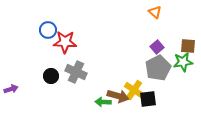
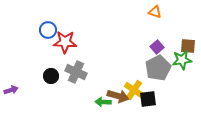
orange triangle: rotated 24 degrees counterclockwise
green star: moved 1 px left, 2 px up
purple arrow: moved 1 px down
